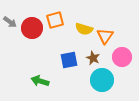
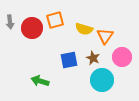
gray arrow: rotated 48 degrees clockwise
